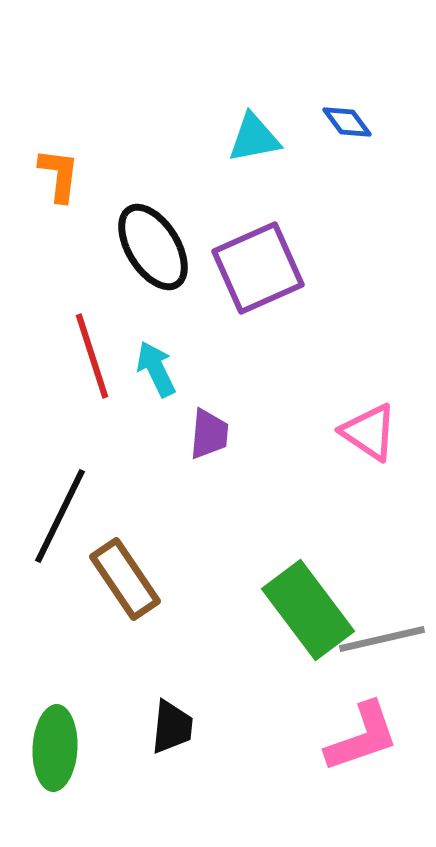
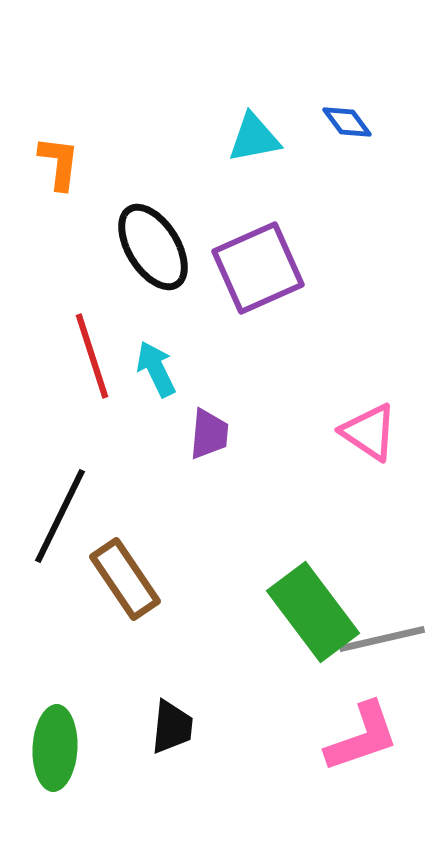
orange L-shape: moved 12 px up
green rectangle: moved 5 px right, 2 px down
